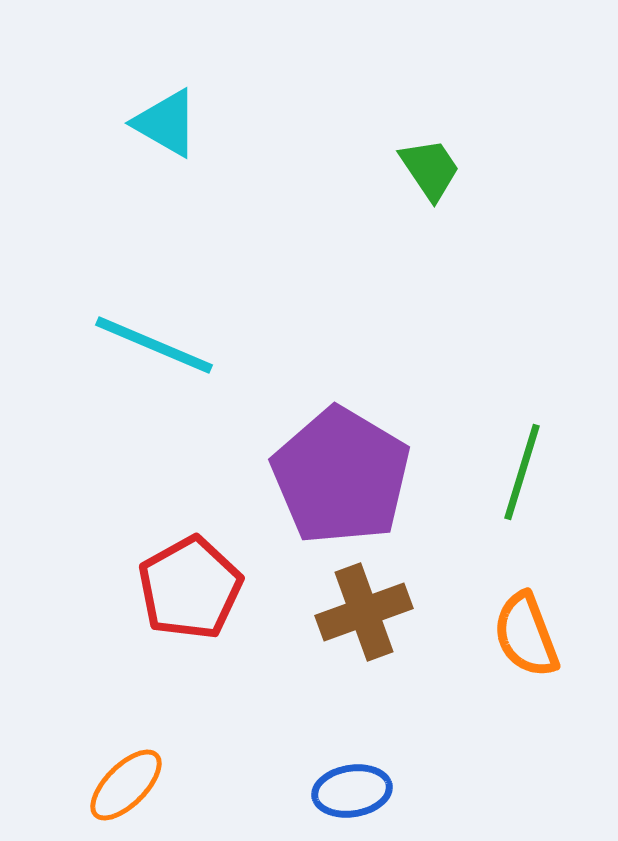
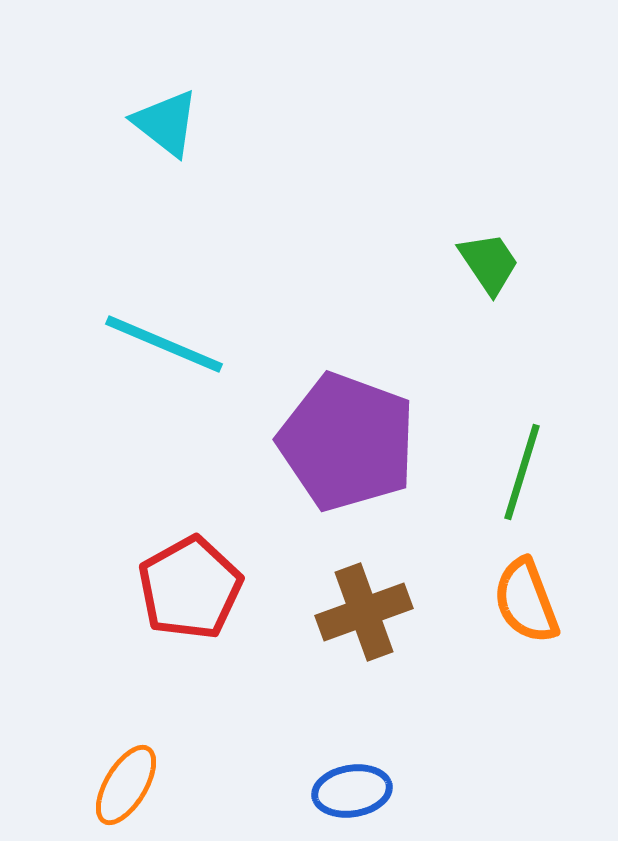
cyan triangle: rotated 8 degrees clockwise
green trapezoid: moved 59 px right, 94 px down
cyan line: moved 10 px right, 1 px up
purple pentagon: moved 6 px right, 34 px up; rotated 11 degrees counterclockwise
orange semicircle: moved 34 px up
orange ellipse: rotated 14 degrees counterclockwise
